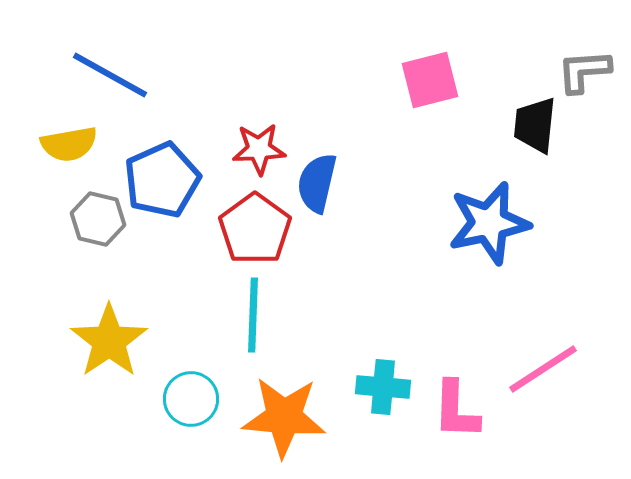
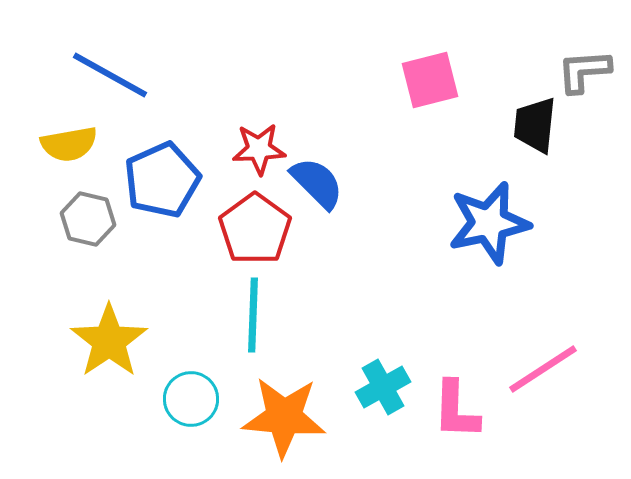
blue semicircle: rotated 122 degrees clockwise
gray hexagon: moved 10 px left
cyan cross: rotated 34 degrees counterclockwise
